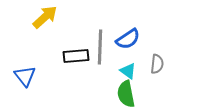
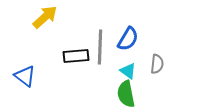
blue semicircle: rotated 25 degrees counterclockwise
blue triangle: rotated 15 degrees counterclockwise
